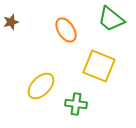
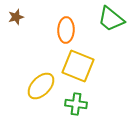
brown star: moved 5 px right, 5 px up
orange ellipse: rotated 35 degrees clockwise
yellow square: moved 21 px left
